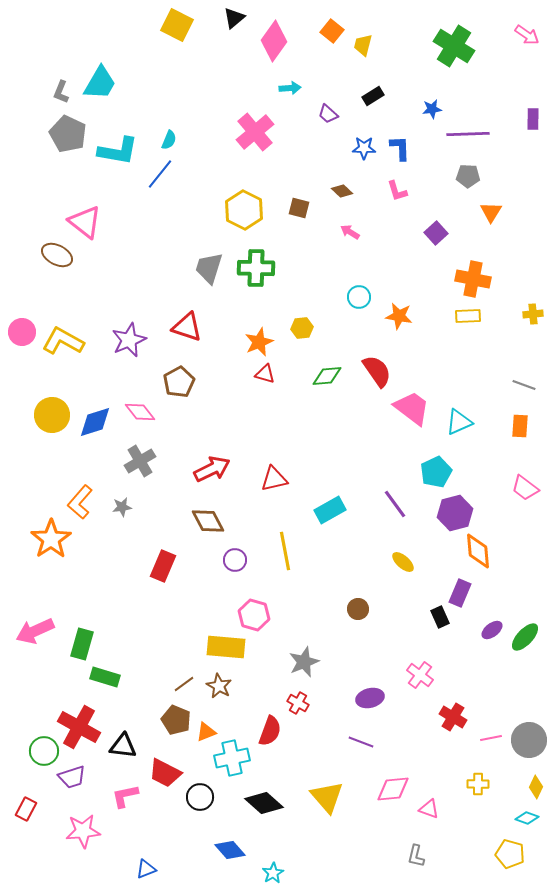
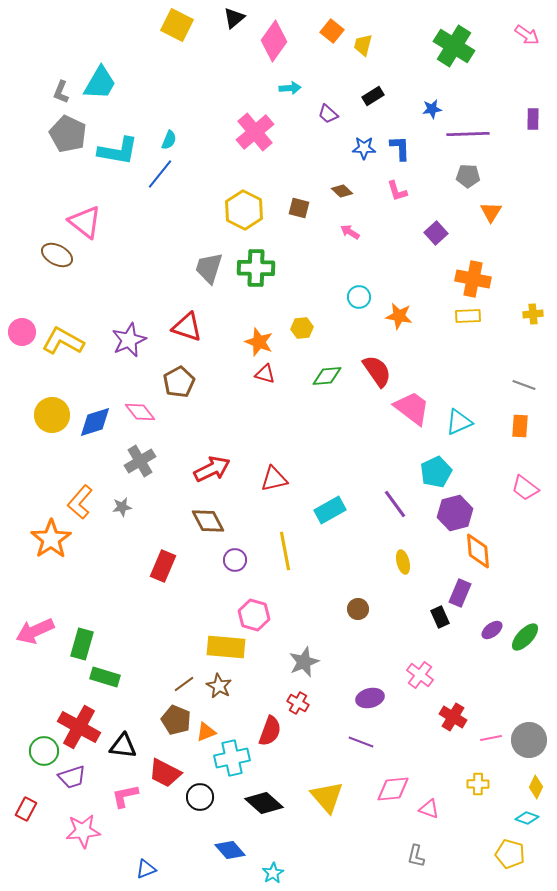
orange star at (259, 342): rotated 28 degrees counterclockwise
yellow ellipse at (403, 562): rotated 35 degrees clockwise
